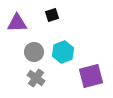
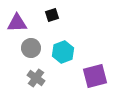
gray circle: moved 3 px left, 4 px up
purple square: moved 4 px right
